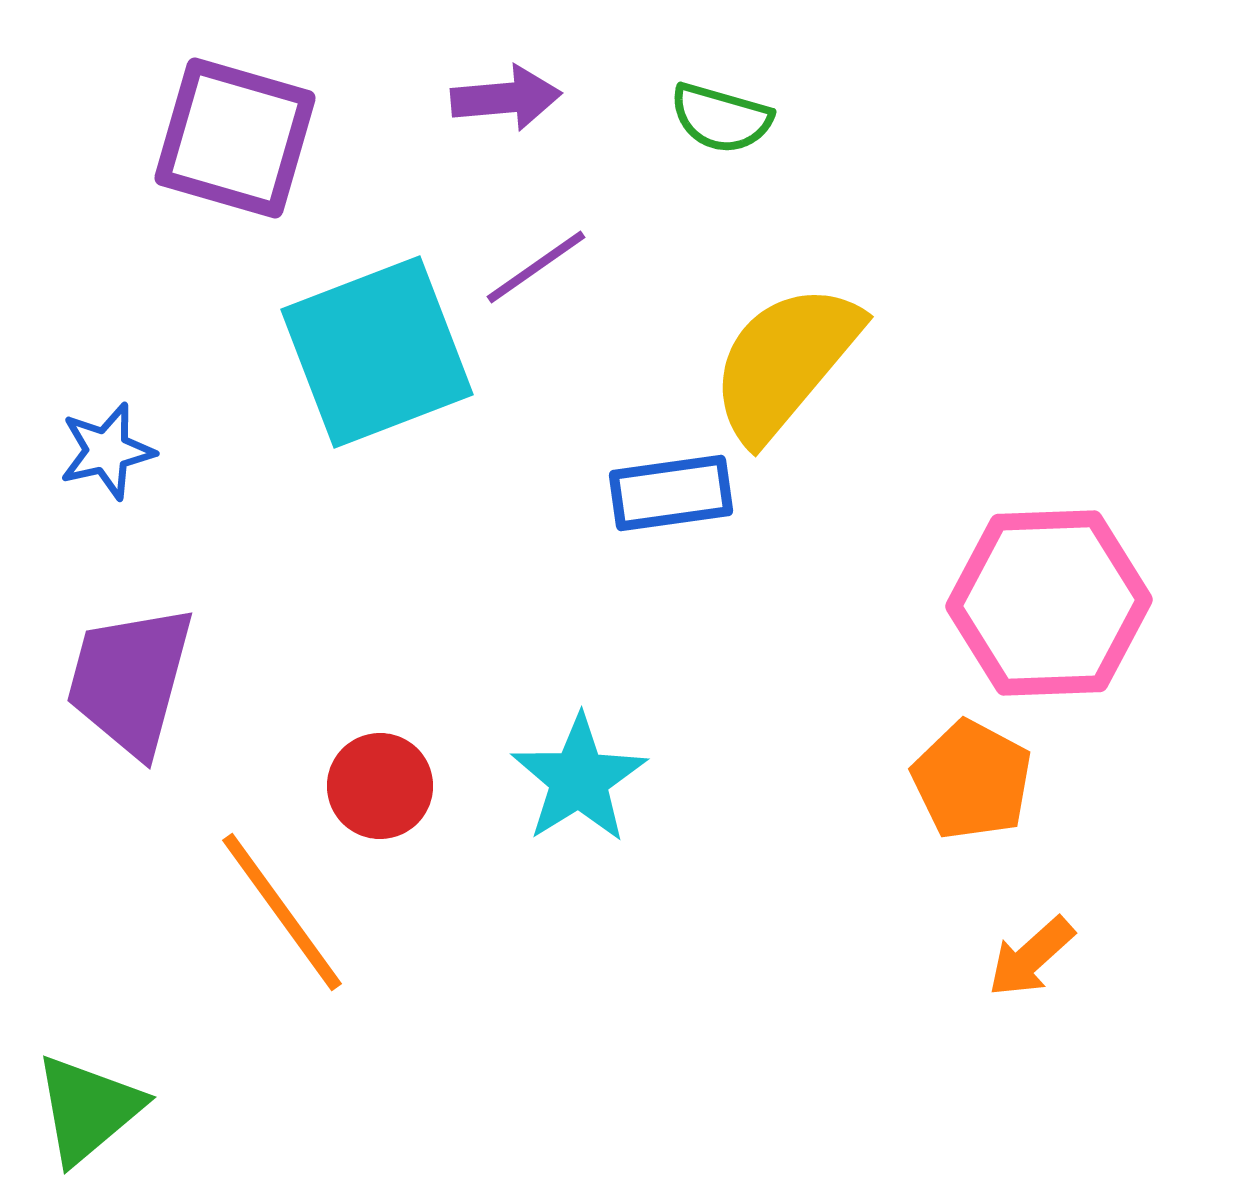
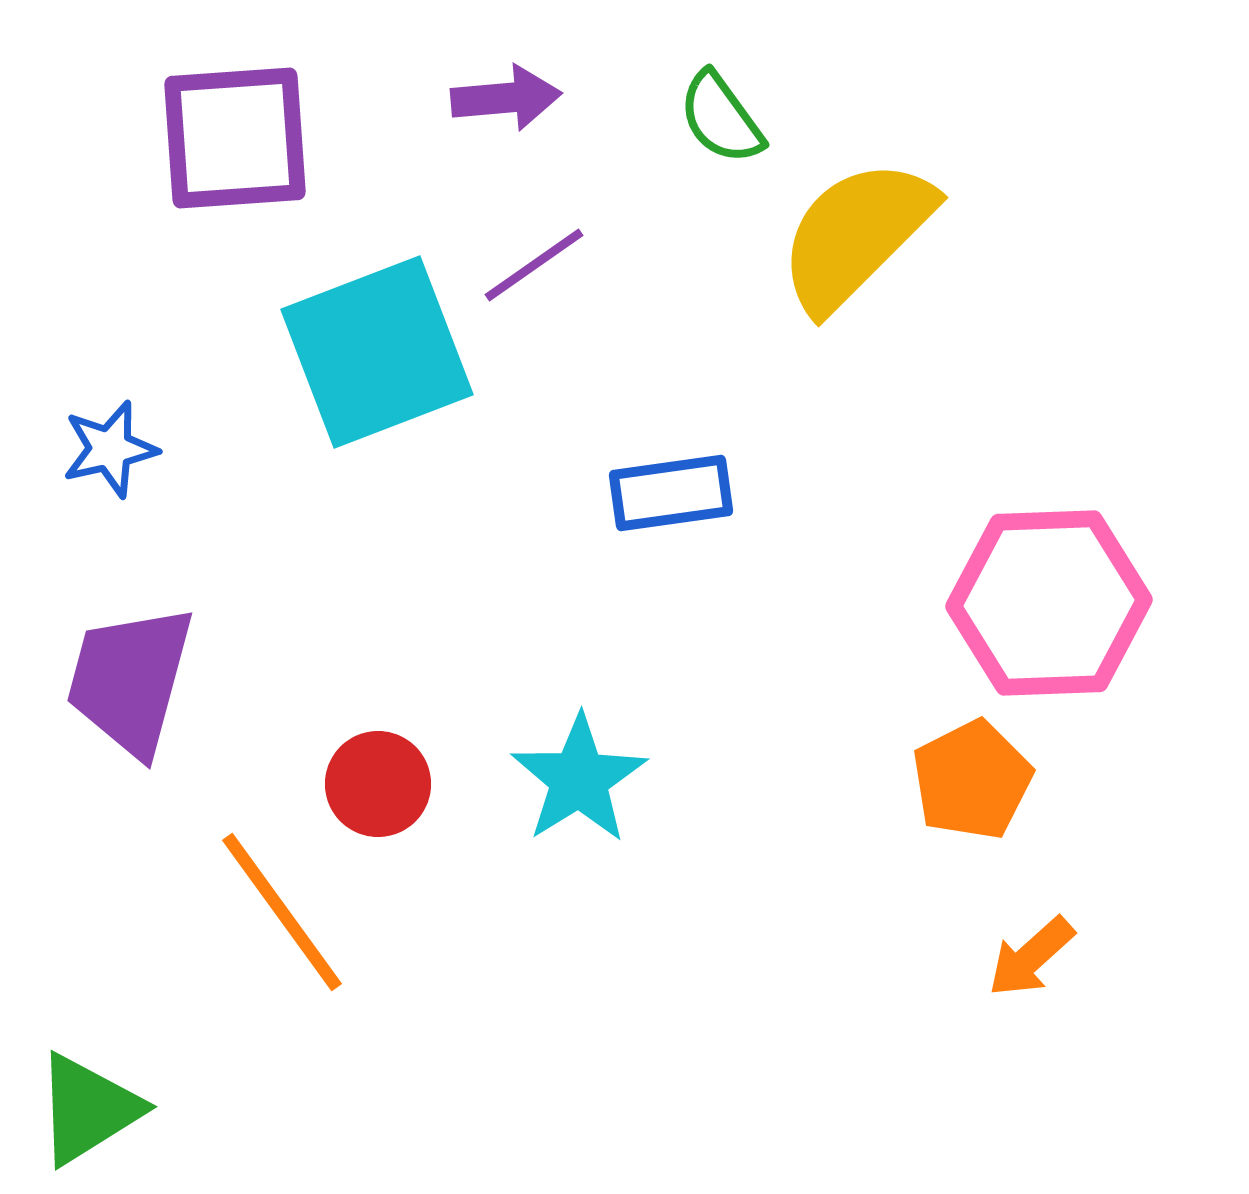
green semicircle: rotated 38 degrees clockwise
purple square: rotated 20 degrees counterclockwise
purple line: moved 2 px left, 2 px up
yellow semicircle: moved 71 px right, 127 px up; rotated 5 degrees clockwise
blue star: moved 3 px right, 2 px up
orange pentagon: rotated 17 degrees clockwise
red circle: moved 2 px left, 2 px up
green triangle: rotated 8 degrees clockwise
